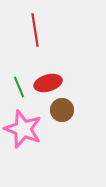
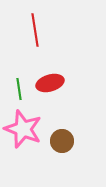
red ellipse: moved 2 px right
green line: moved 2 px down; rotated 15 degrees clockwise
brown circle: moved 31 px down
